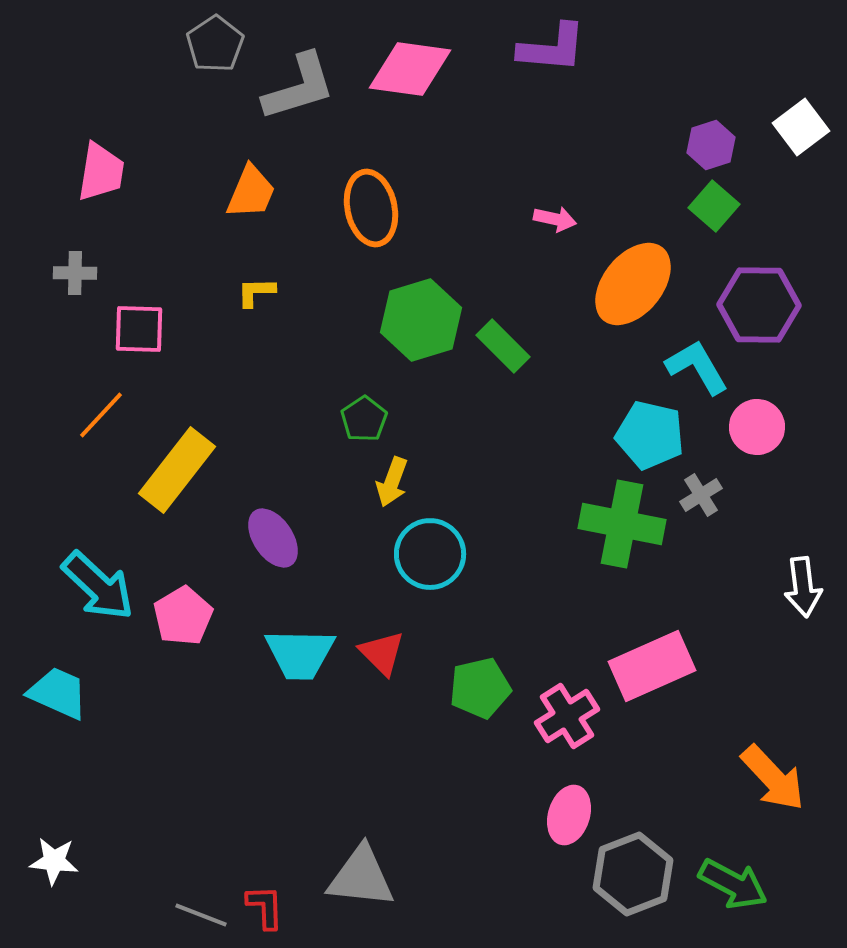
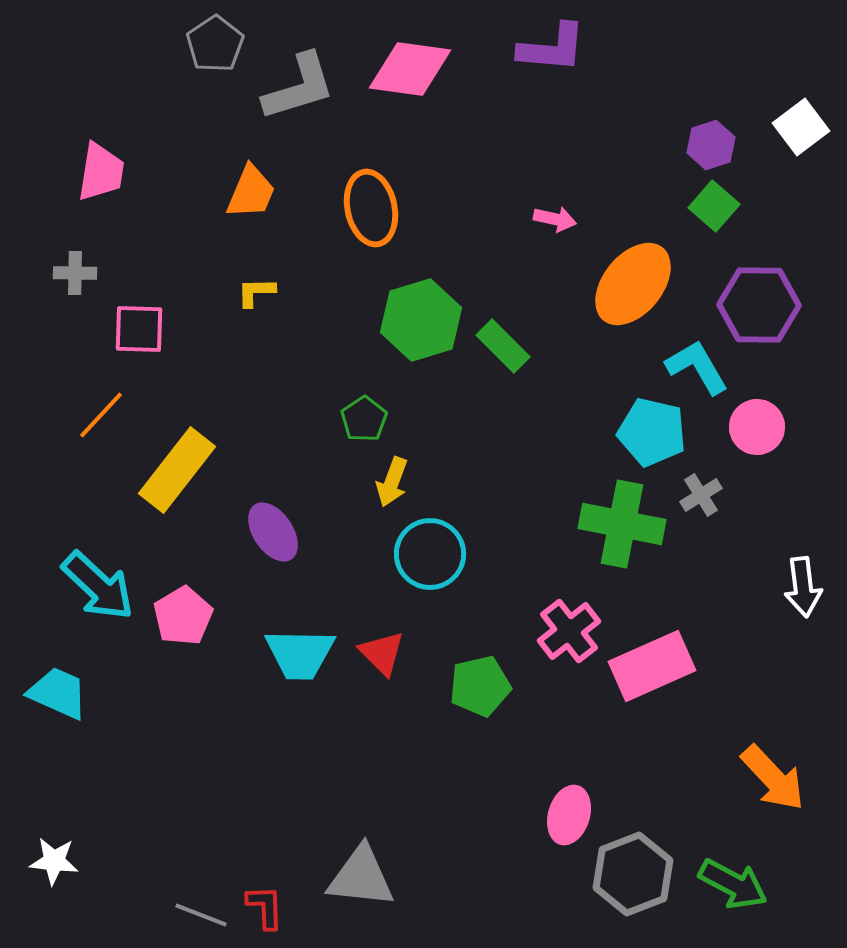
cyan pentagon at (650, 435): moved 2 px right, 3 px up
purple ellipse at (273, 538): moved 6 px up
green pentagon at (480, 688): moved 2 px up
pink cross at (567, 716): moved 2 px right, 85 px up; rotated 6 degrees counterclockwise
